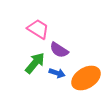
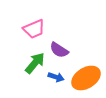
pink trapezoid: moved 4 px left; rotated 125 degrees clockwise
blue arrow: moved 1 px left, 4 px down
